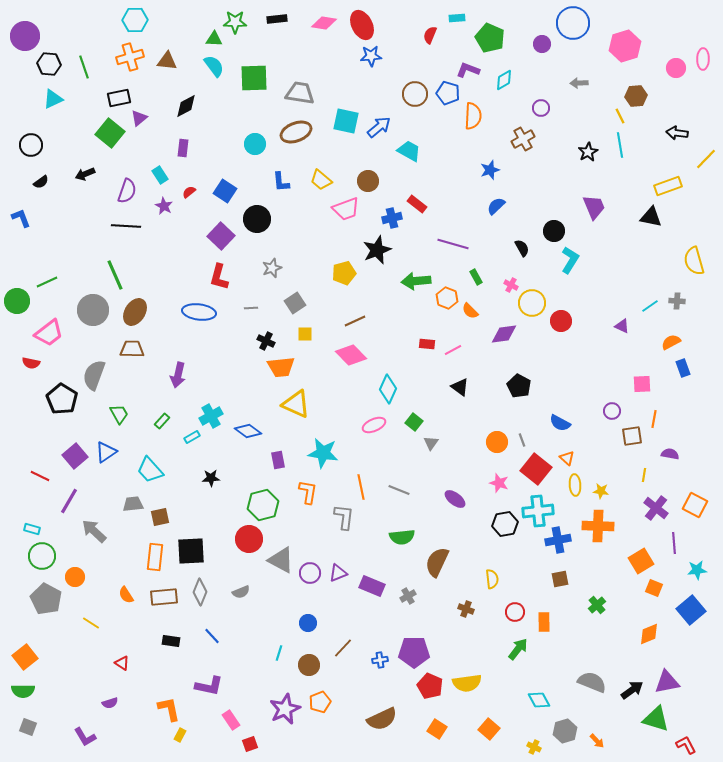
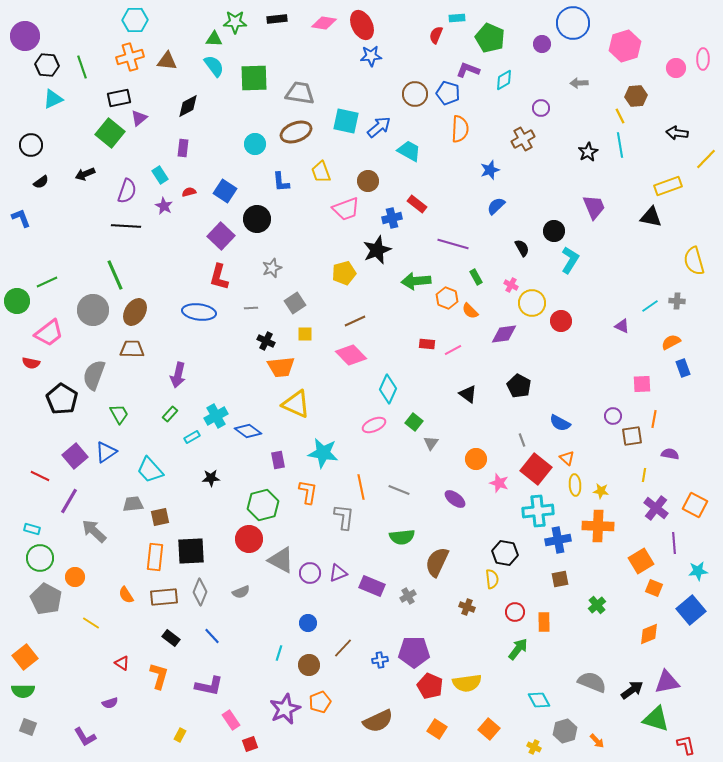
red semicircle at (430, 35): moved 6 px right
black hexagon at (49, 64): moved 2 px left, 1 px down
green line at (84, 67): moved 2 px left
black diamond at (186, 106): moved 2 px right
orange semicircle at (473, 116): moved 13 px left, 13 px down
yellow trapezoid at (321, 180): moved 8 px up; rotated 30 degrees clockwise
red semicircle at (189, 192): rotated 24 degrees clockwise
black triangle at (460, 387): moved 8 px right, 7 px down
purple circle at (612, 411): moved 1 px right, 5 px down
cyan cross at (211, 416): moved 5 px right
green rectangle at (162, 421): moved 8 px right, 7 px up
orange circle at (497, 442): moved 21 px left, 17 px down
black hexagon at (505, 524): moved 29 px down; rotated 20 degrees clockwise
green circle at (42, 556): moved 2 px left, 2 px down
cyan star at (697, 570): moved 1 px right, 1 px down
brown cross at (466, 609): moved 1 px right, 2 px up
black rectangle at (171, 641): moved 3 px up; rotated 30 degrees clockwise
orange L-shape at (169, 709): moved 10 px left, 33 px up; rotated 28 degrees clockwise
brown semicircle at (382, 719): moved 4 px left, 2 px down
red L-shape at (686, 745): rotated 15 degrees clockwise
